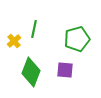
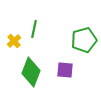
green pentagon: moved 7 px right, 1 px down
